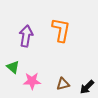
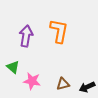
orange L-shape: moved 2 px left, 1 px down
pink star: rotated 12 degrees clockwise
black arrow: rotated 21 degrees clockwise
